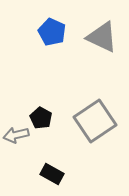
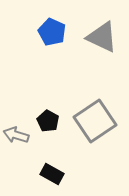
black pentagon: moved 7 px right, 3 px down
gray arrow: rotated 30 degrees clockwise
